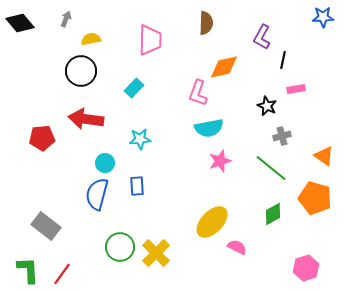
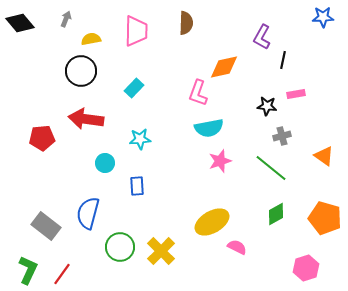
brown semicircle: moved 20 px left
pink trapezoid: moved 14 px left, 9 px up
pink rectangle: moved 5 px down
black star: rotated 18 degrees counterclockwise
blue semicircle: moved 9 px left, 19 px down
orange pentagon: moved 10 px right, 20 px down
green diamond: moved 3 px right
yellow ellipse: rotated 16 degrees clockwise
yellow cross: moved 5 px right, 2 px up
green L-shape: rotated 28 degrees clockwise
